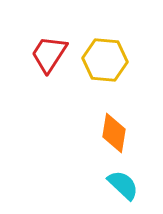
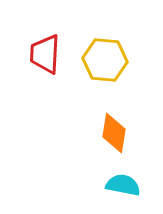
red trapezoid: moved 4 px left; rotated 30 degrees counterclockwise
cyan semicircle: rotated 32 degrees counterclockwise
